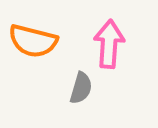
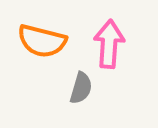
orange semicircle: moved 9 px right
